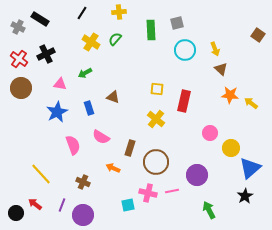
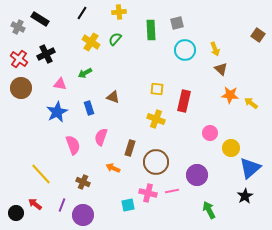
yellow cross at (156, 119): rotated 18 degrees counterclockwise
pink semicircle at (101, 137): rotated 78 degrees clockwise
